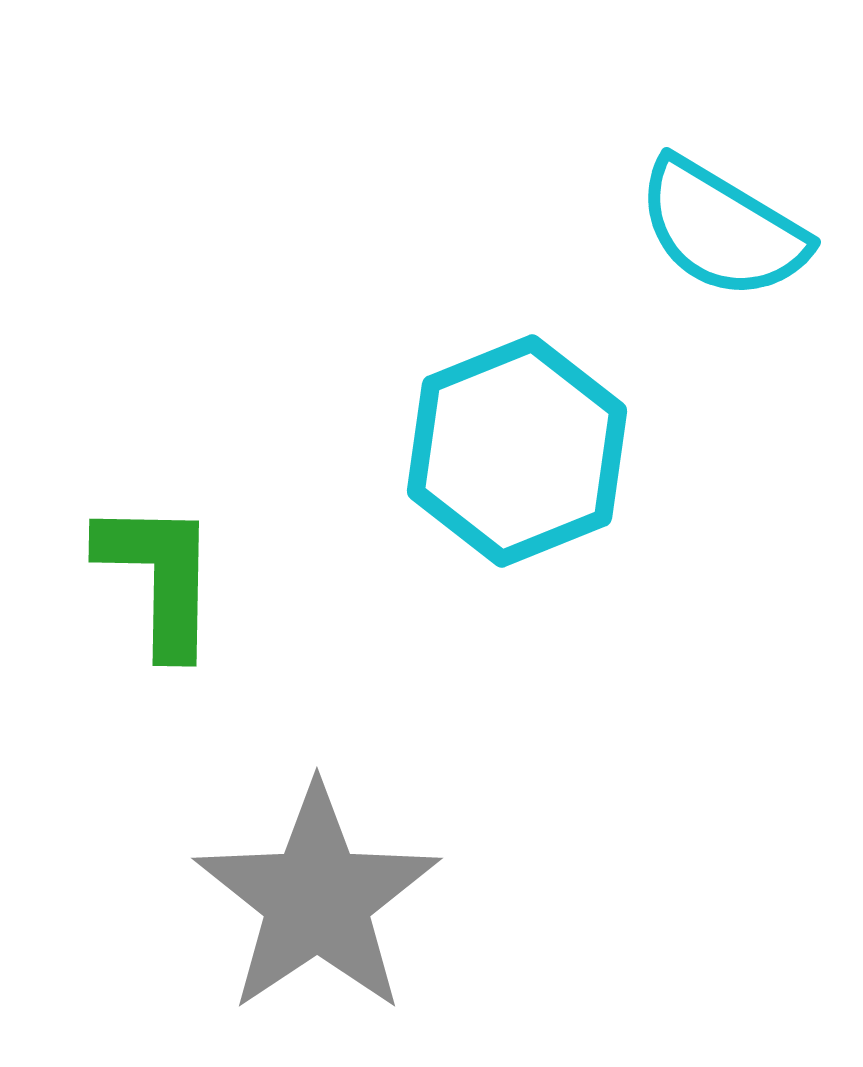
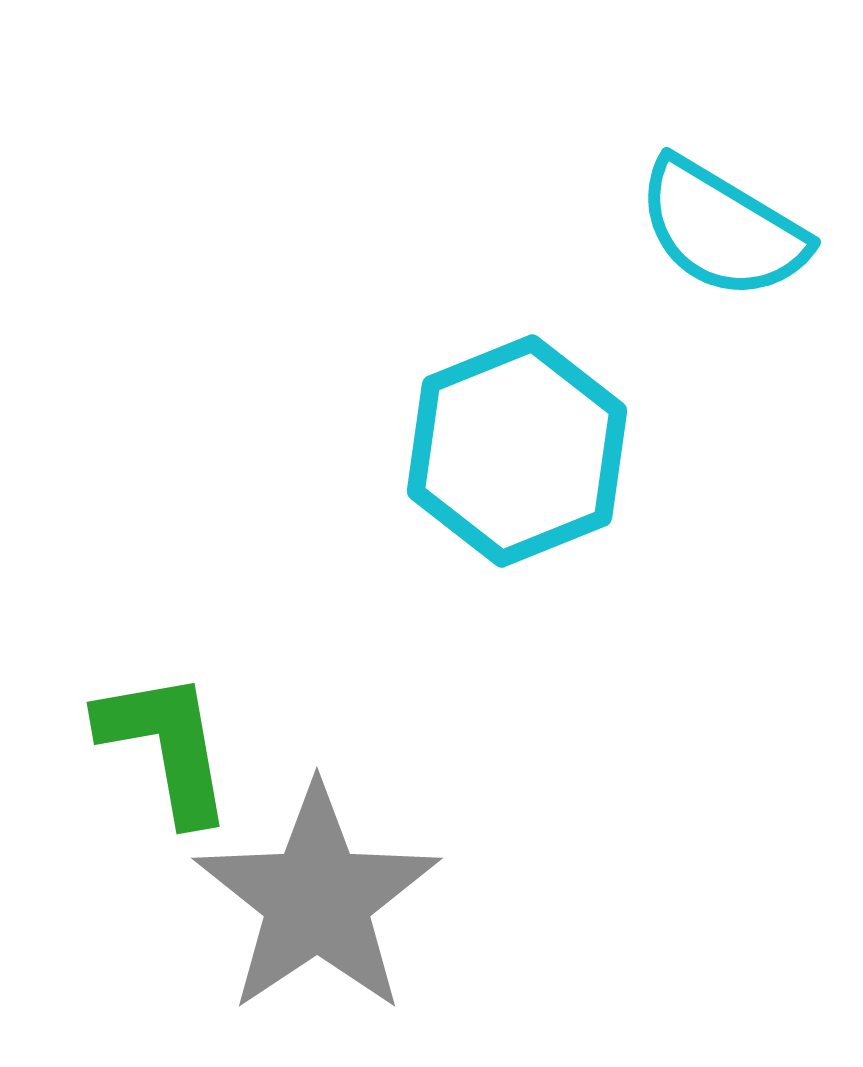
green L-shape: moved 7 px right, 169 px down; rotated 11 degrees counterclockwise
